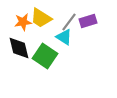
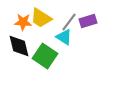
orange star: rotated 12 degrees clockwise
black diamond: moved 2 px up
